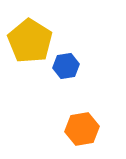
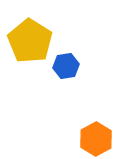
orange hexagon: moved 14 px right, 10 px down; rotated 20 degrees counterclockwise
